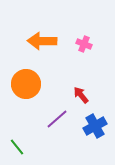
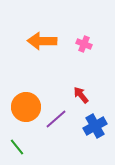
orange circle: moved 23 px down
purple line: moved 1 px left
